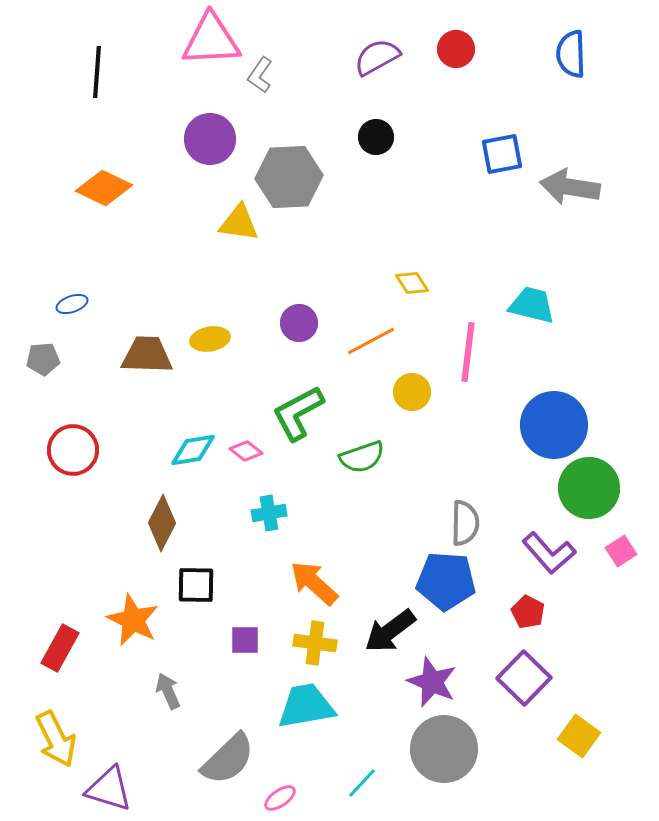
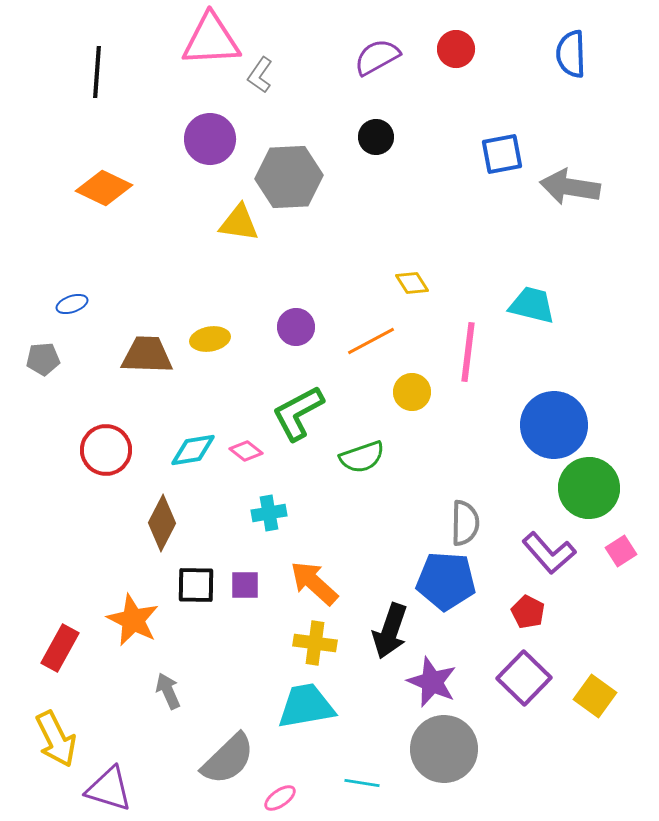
purple circle at (299, 323): moved 3 px left, 4 px down
red circle at (73, 450): moved 33 px right
black arrow at (390, 631): rotated 34 degrees counterclockwise
purple square at (245, 640): moved 55 px up
yellow square at (579, 736): moved 16 px right, 40 px up
cyan line at (362, 783): rotated 56 degrees clockwise
